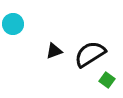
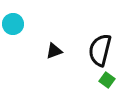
black semicircle: moved 10 px right, 4 px up; rotated 44 degrees counterclockwise
